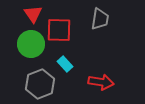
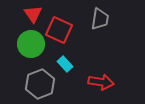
red square: rotated 24 degrees clockwise
